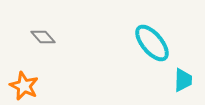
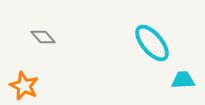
cyan trapezoid: rotated 95 degrees counterclockwise
